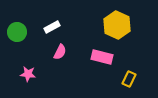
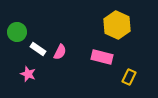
white rectangle: moved 14 px left, 22 px down; rotated 63 degrees clockwise
pink star: rotated 14 degrees clockwise
yellow rectangle: moved 2 px up
